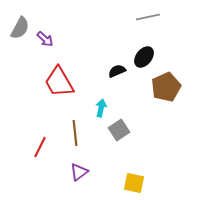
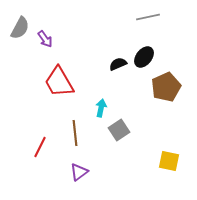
purple arrow: rotated 12 degrees clockwise
black semicircle: moved 1 px right, 7 px up
yellow square: moved 35 px right, 22 px up
